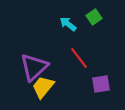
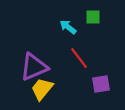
green square: moved 1 px left; rotated 35 degrees clockwise
cyan arrow: moved 3 px down
purple triangle: rotated 20 degrees clockwise
yellow trapezoid: moved 1 px left, 2 px down
